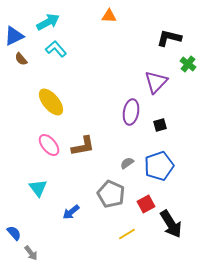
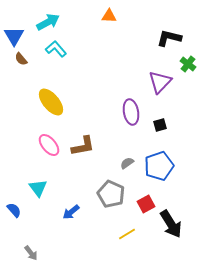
blue triangle: rotated 35 degrees counterclockwise
purple triangle: moved 4 px right
purple ellipse: rotated 20 degrees counterclockwise
blue semicircle: moved 23 px up
